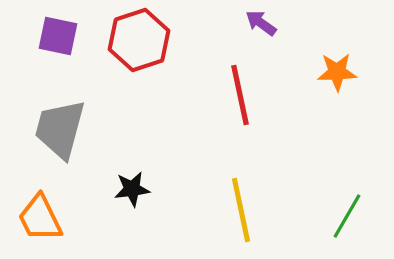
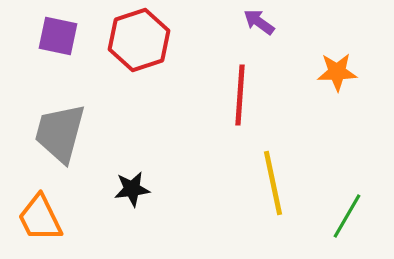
purple arrow: moved 2 px left, 1 px up
red line: rotated 16 degrees clockwise
gray trapezoid: moved 4 px down
yellow line: moved 32 px right, 27 px up
